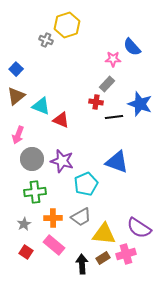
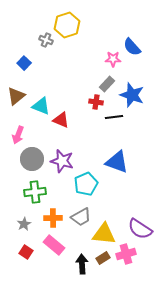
blue square: moved 8 px right, 6 px up
blue star: moved 8 px left, 9 px up
purple semicircle: moved 1 px right, 1 px down
